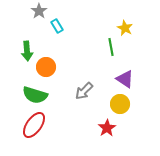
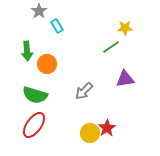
yellow star: rotated 28 degrees counterclockwise
green line: rotated 66 degrees clockwise
orange circle: moved 1 px right, 3 px up
purple triangle: rotated 42 degrees counterclockwise
yellow circle: moved 30 px left, 29 px down
